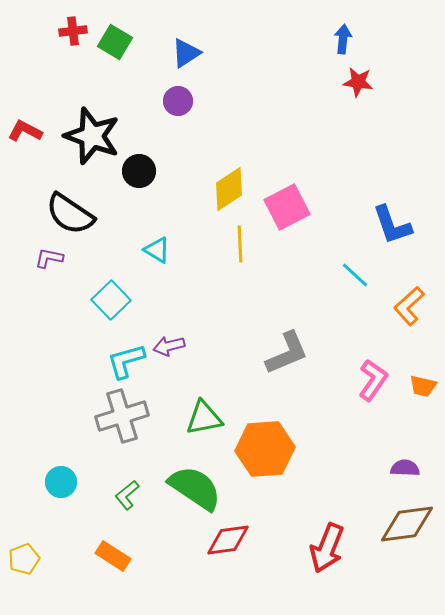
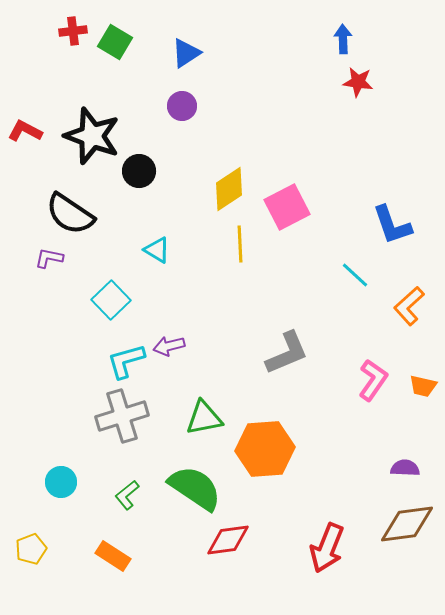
blue arrow: rotated 8 degrees counterclockwise
purple circle: moved 4 px right, 5 px down
yellow pentagon: moved 7 px right, 10 px up
